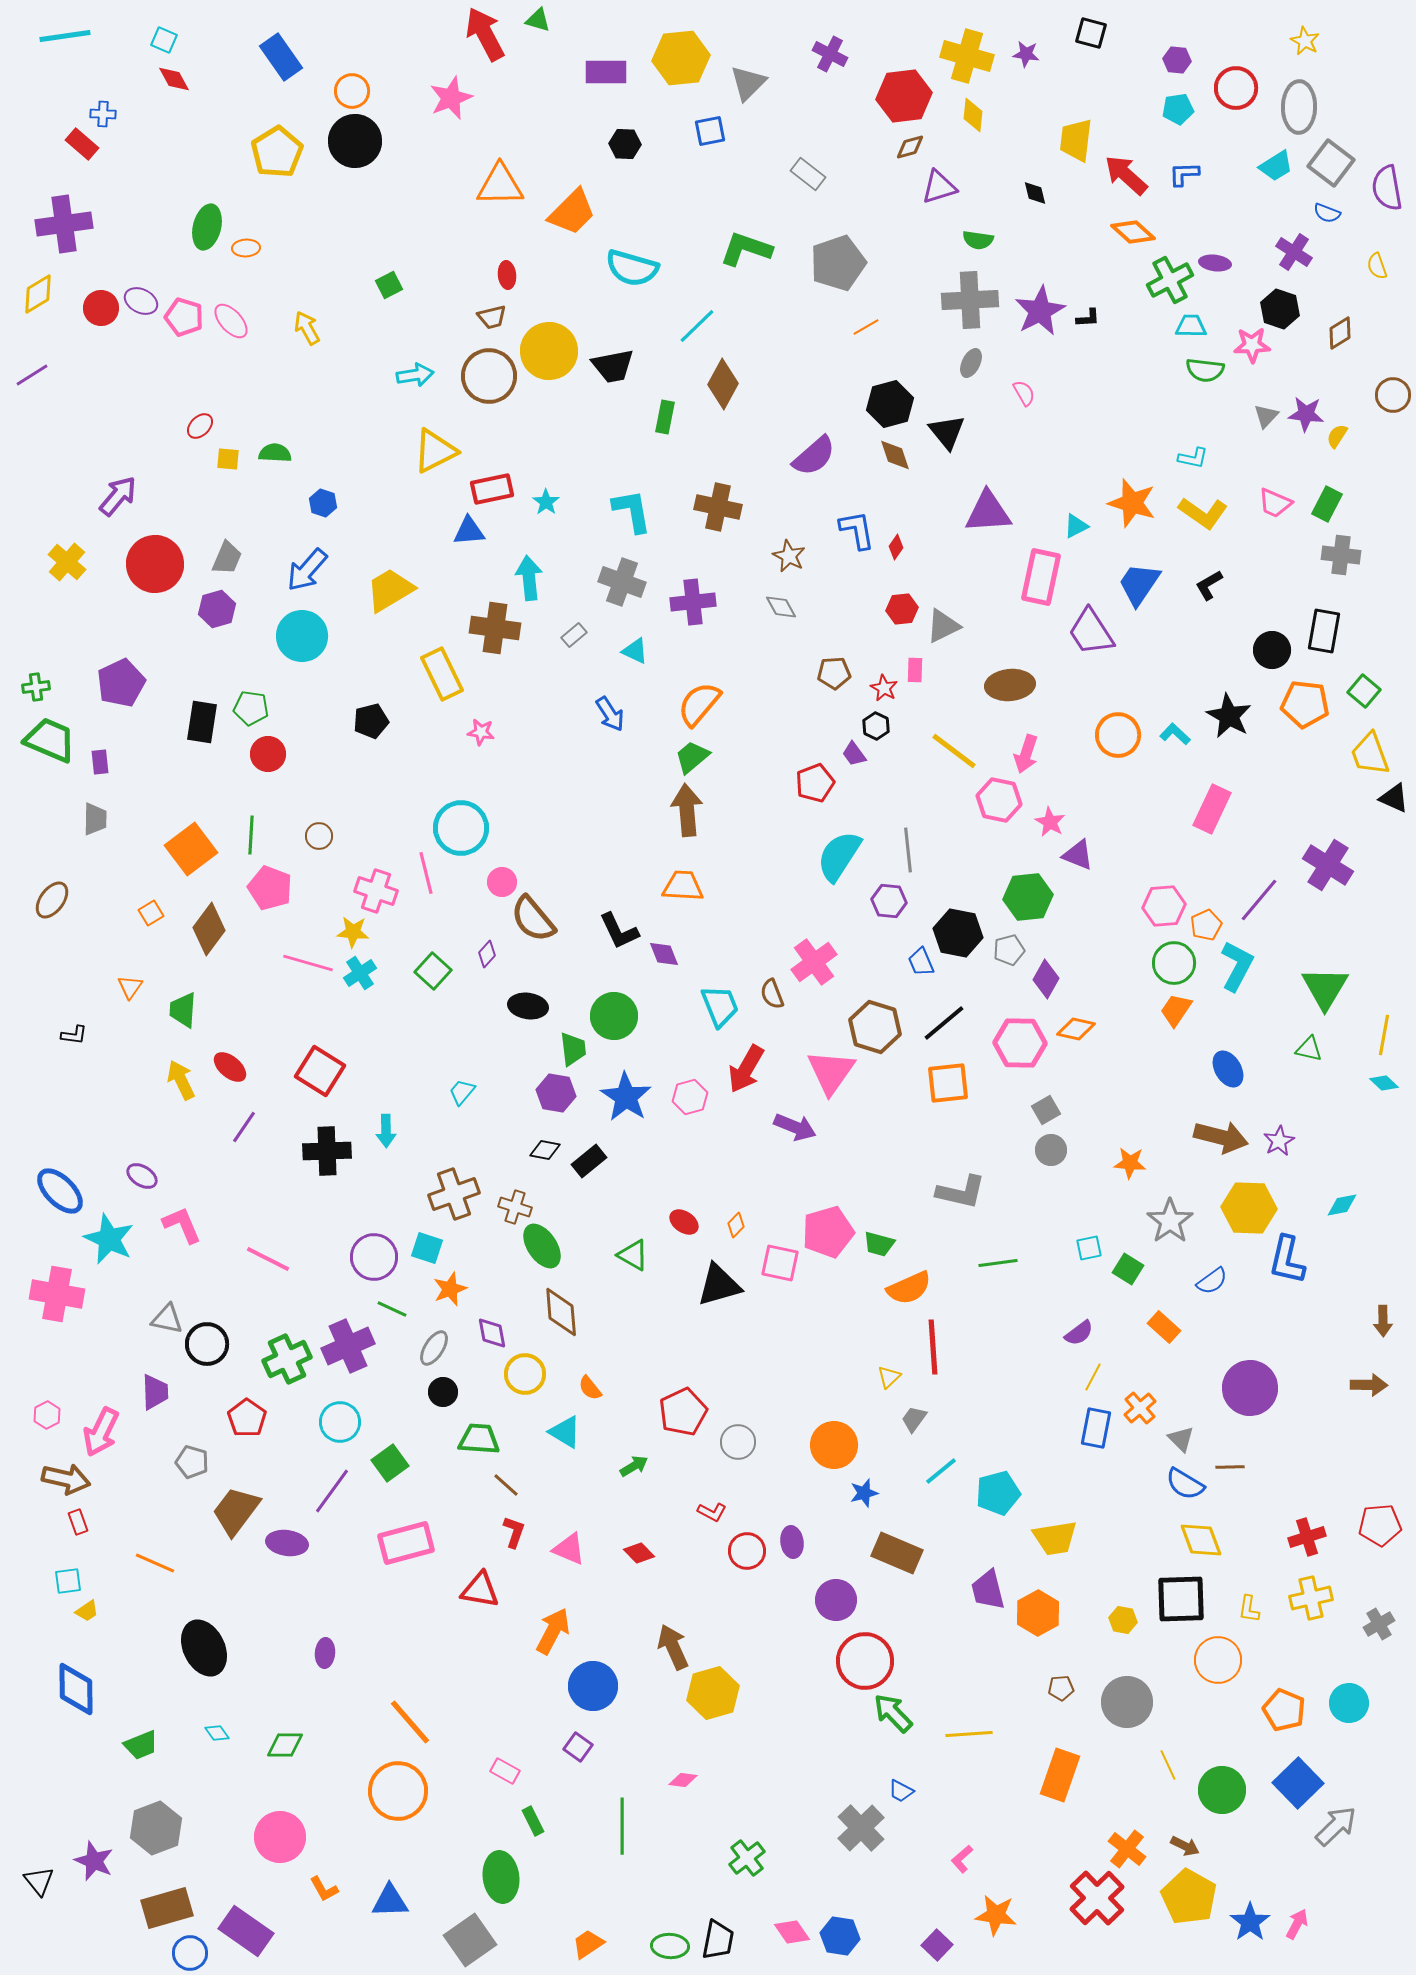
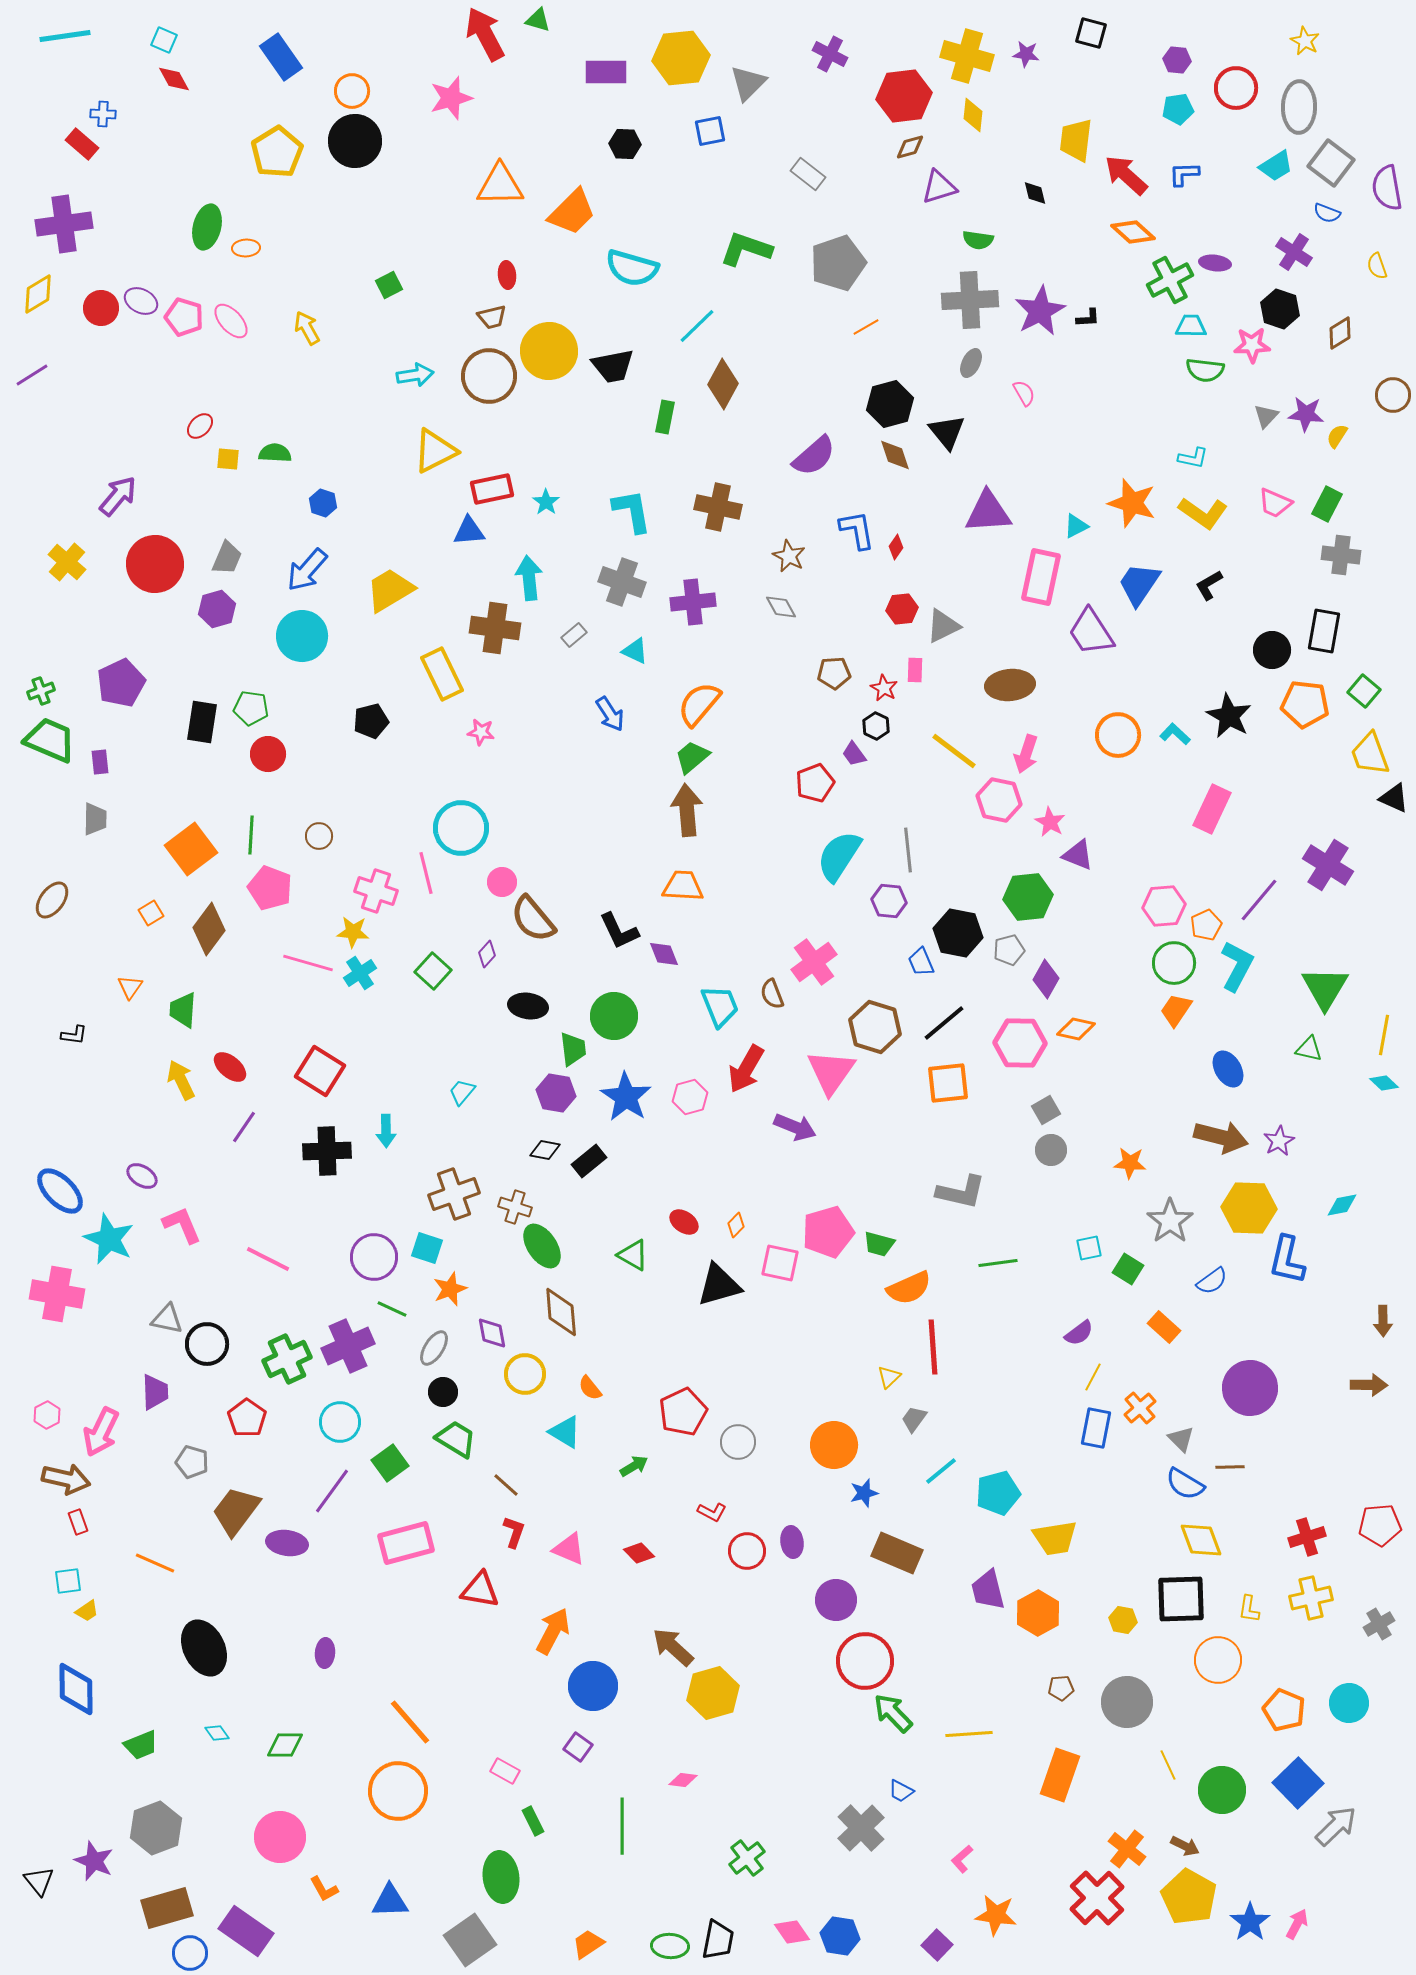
pink star at (451, 98): rotated 6 degrees clockwise
green cross at (36, 687): moved 5 px right, 4 px down; rotated 12 degrees counterclockwise
green trapezoid at (479, 1439): moved 23 px left; rotated 27 degrees clockwise
brown arrow at (673, 1647): rotated 24 degrees counterclockwise
